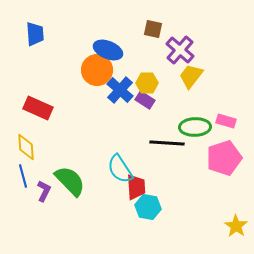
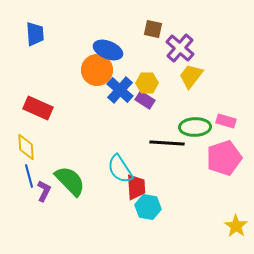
purple cross: moved 2 px up
blue line: moved 6 px right
